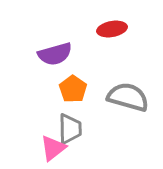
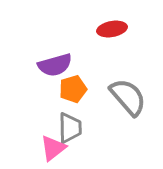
purple semicircle: moved 11 px down
orange pentagon: rotated 20 degrees clockwise
gray semicircle: rotated 33 degrees clockwise
gray trapezoid: moved 1 px up
